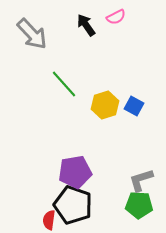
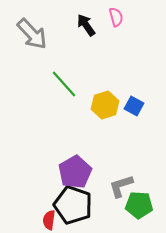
pink semicircle: rotated 78 degrees counterclockwise
purple pentagon: rotated 20 degrees counterclockwise
gray L-shape: moved 20 px left, 6 px down
